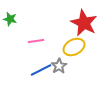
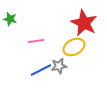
gray star: rotated 21 degrees clockwise
